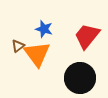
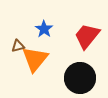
blue star: rotated 18 degrees clockwise
brown triangle: rotated 24 degrees clockwise
orange triangle: moved 2 px left, 5 px down; rotated 16 degrees clockwise
